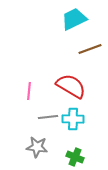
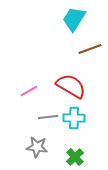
cyan trapezoid: rotated 32 degrees counterclockwise
pink line: rotated 54 degrees clockwise
cyan cross: moved 1 px right, 1 px up
green cross: rotated 24 degrees clockwise
